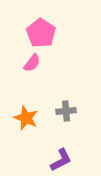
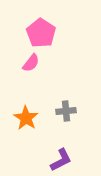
pink semicircle: moved 1 px left
orange star: rotated 10 degrees clockwise
